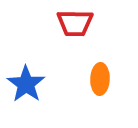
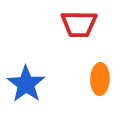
red trapezoid: moved 4 px right, 1 px down
